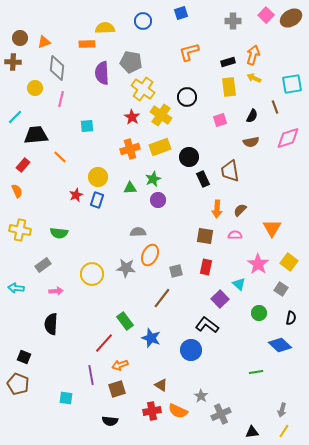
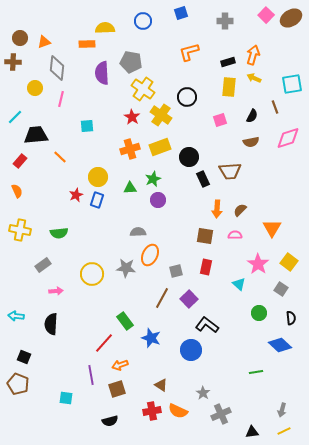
gray cross at (233, 21): moved 8 px left
yellow rectangle at (229, 87): rotated 12 degrees clockwise
red rectangle at (23, 165): moved 3 px left, 4 px up
brown trapezoid at (230, 171): rotated 85 degrees counterclockwise
green semicircle at (59, 233): rotated 12 degrees counterclockwise
cyan arrow at (16, 288): moved 28 px down
brown line at (162, 298): rotated 10 degrees counterclockwise
purple square at (220, 299): moved 31 px left
black semicircle at (291, 318): rotated 16 degrees counterclockwise
gray star at (201, 396): moved 2 px right, 3 px up
black semicircle at (110, 421): rotated 21 degrees counterclockwise
yellow line at (284, 431): rotated 32 degrees clockwise
